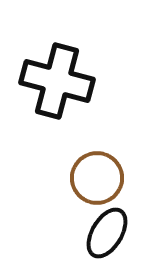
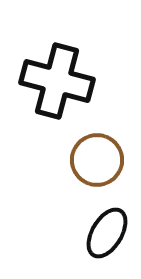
brown circle: moved 18 px up
